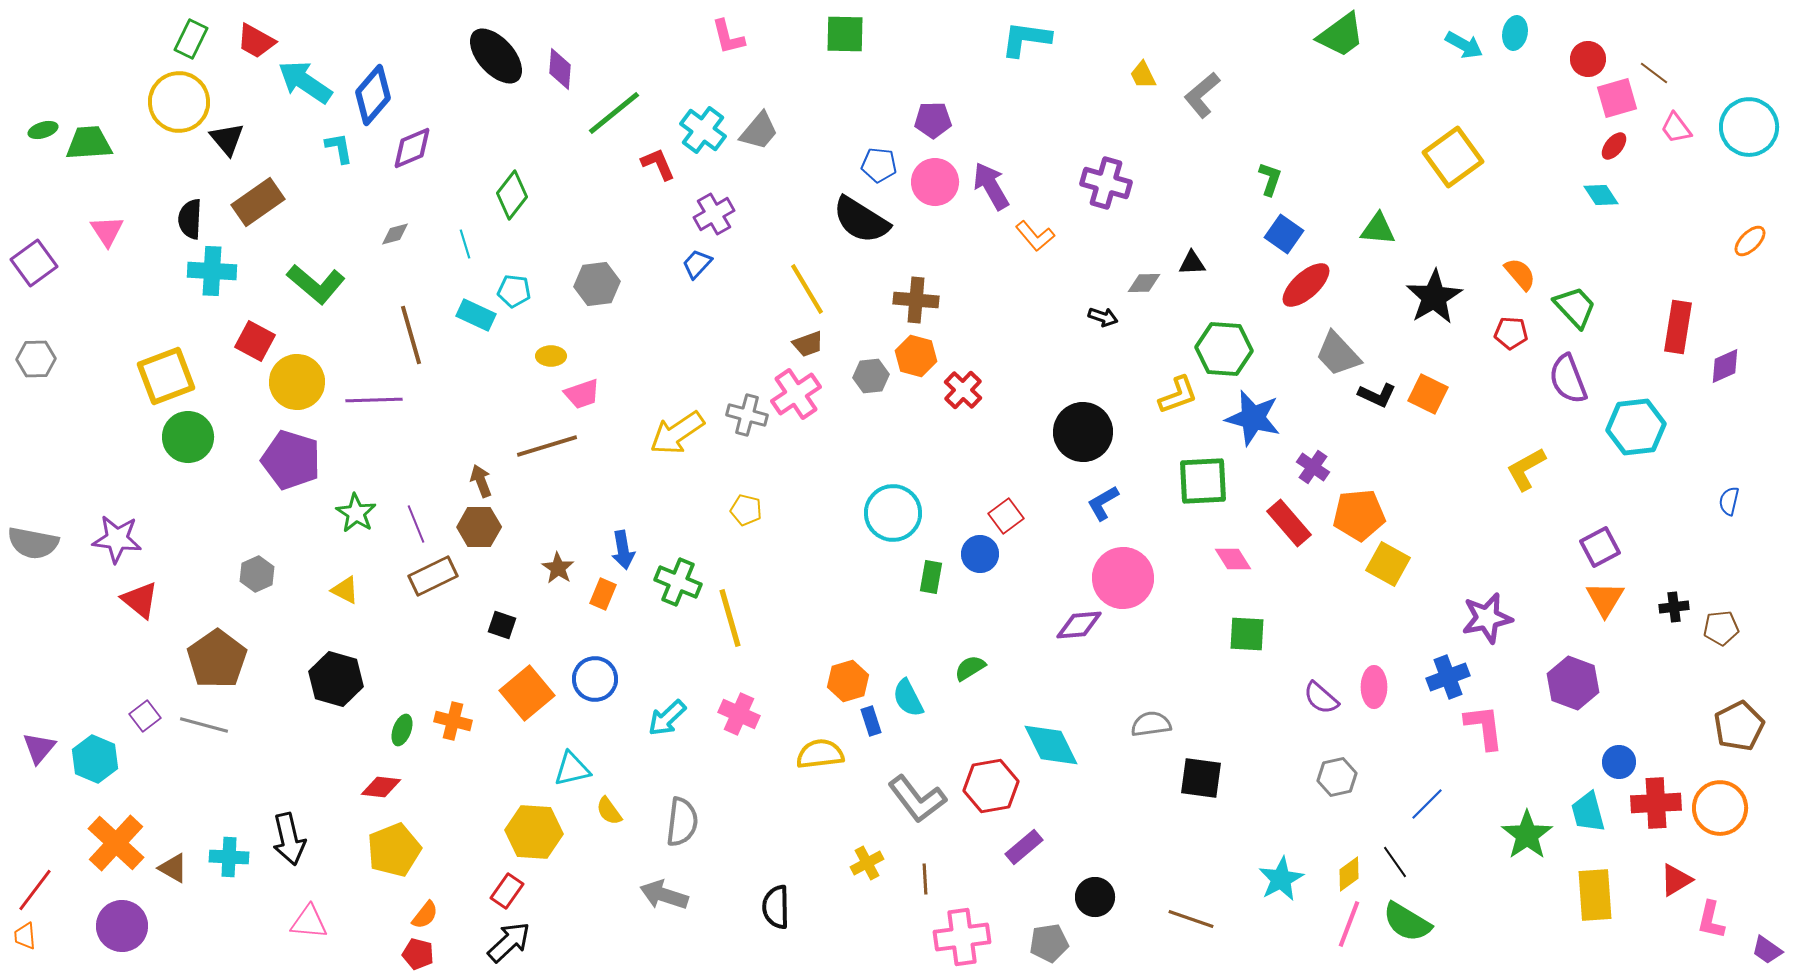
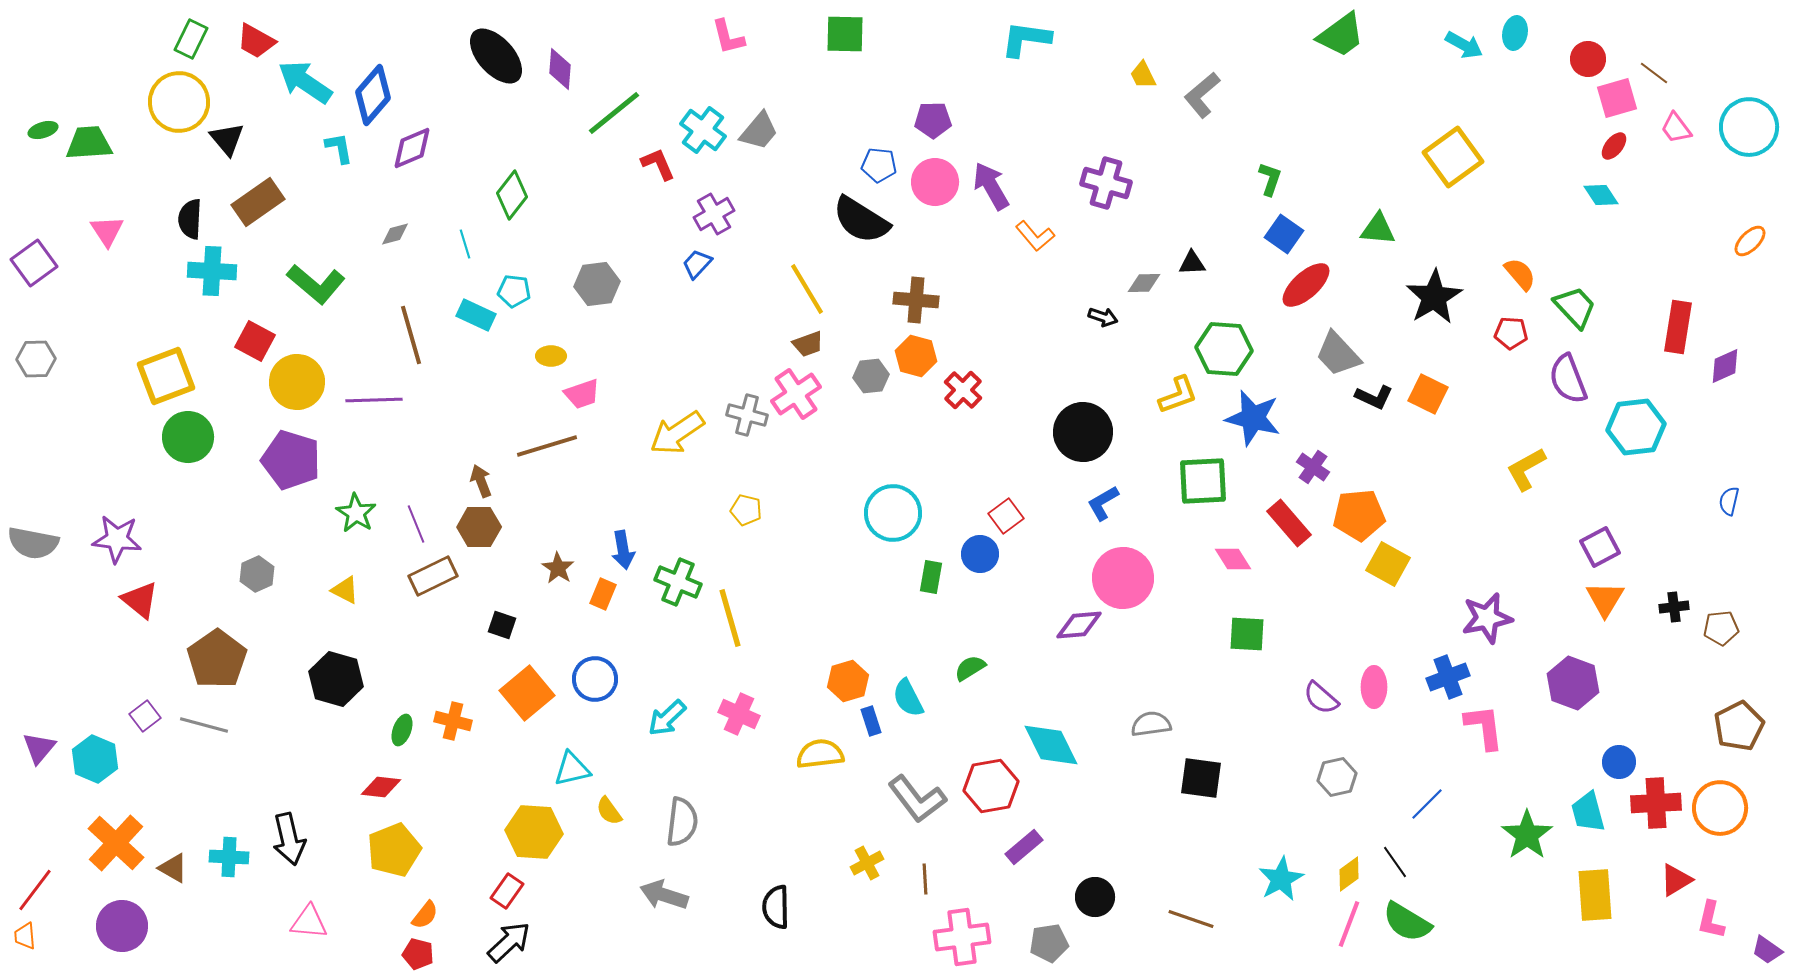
black L-shape at (1377, 395): moved 3 px left, 2 px down
